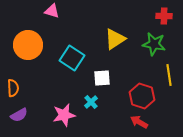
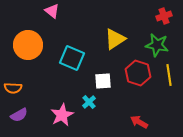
pink triangle: rotated 21 degrees clockwise
red cross: rotated 21 degrees counterclockwise
green star: moved 3 px right, 1 px down
cyan square: rotated 10 degrees counterclockwise
white square: moved 1 px right, 3 px down
orange semicircle: rotated 96 degrees clockwise
red hexagon: moved 4 px left, 23 px up
cyan cross: moved 2 px left
pink star: moved 2 px left; rotated 15 degrees counterclockwise
